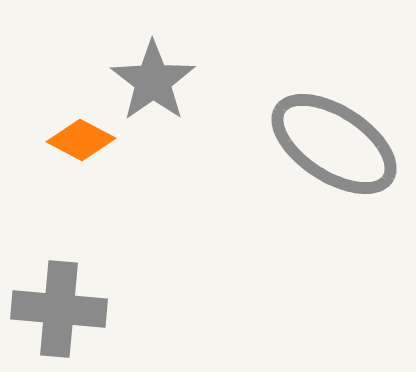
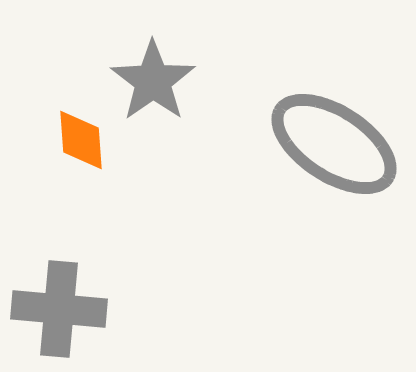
orange diamond: rotated 58 degrees clockwise
